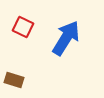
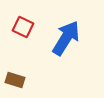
brown rectangle: moved 1 px right
